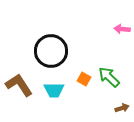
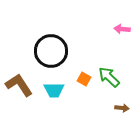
brown arrow: rotated 24 degrees clockwise
